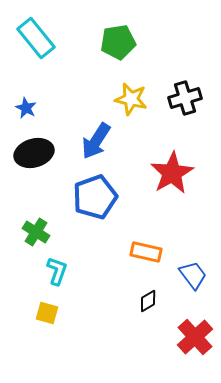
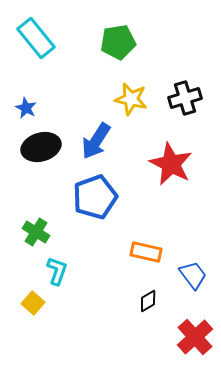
black ellipse: moved 7 px right, 6 px up
red star: moved 1 px left, 9 px up; rotated 15 degrees counterclockwise
yellow square: moved 14 px left, 10 px up; rotated 25 degrees clockwise
